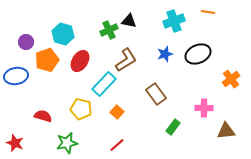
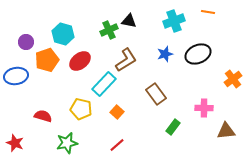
red ellipse: rotated 20 degrees clockwise
orange cross: moved 2 px right
